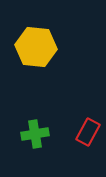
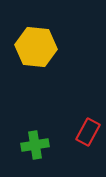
green cross: moved 11 px down
